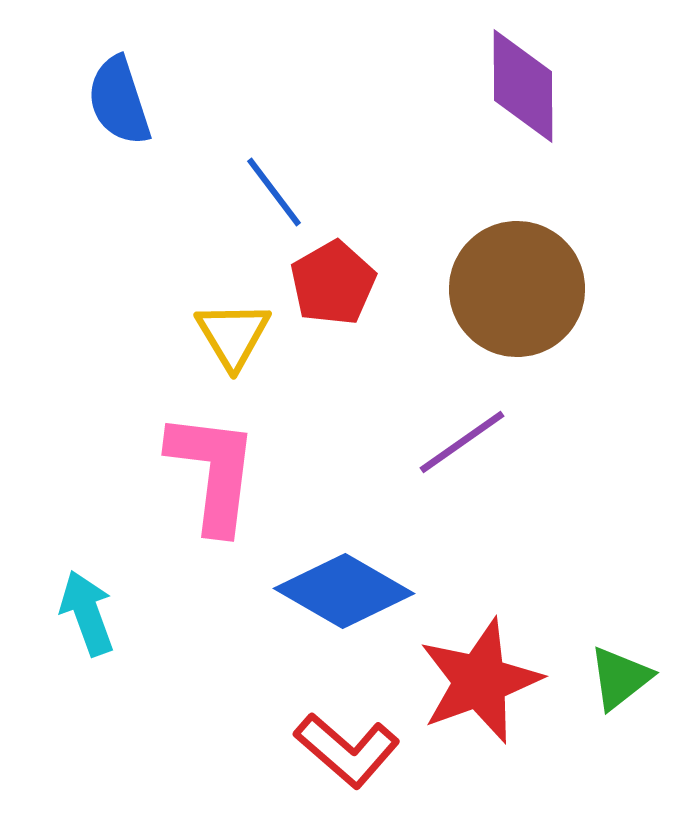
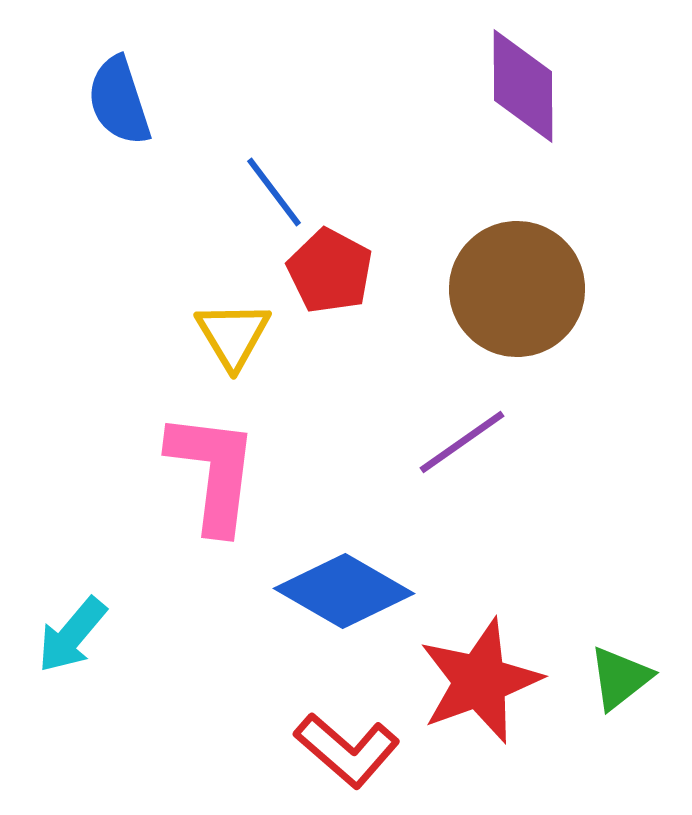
red pentagon: moved 3 px left, 12 px up; rotated 14 degrees counterclockwise
cyan arrow: moved 15 px left, 22 px down; rotated 120 degrees counterclockwise
